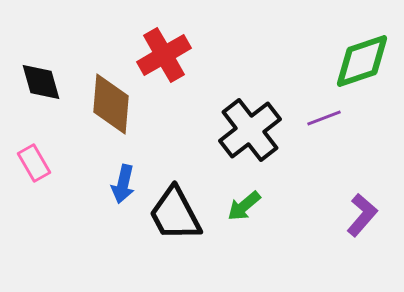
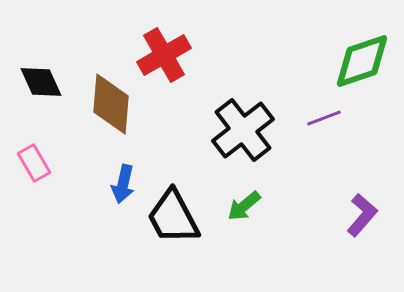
black diamond: rotated 9 degrees counterclockwise
black cross: moved 7 px left
black trapezoid: moved 2 px left, 3 px down
